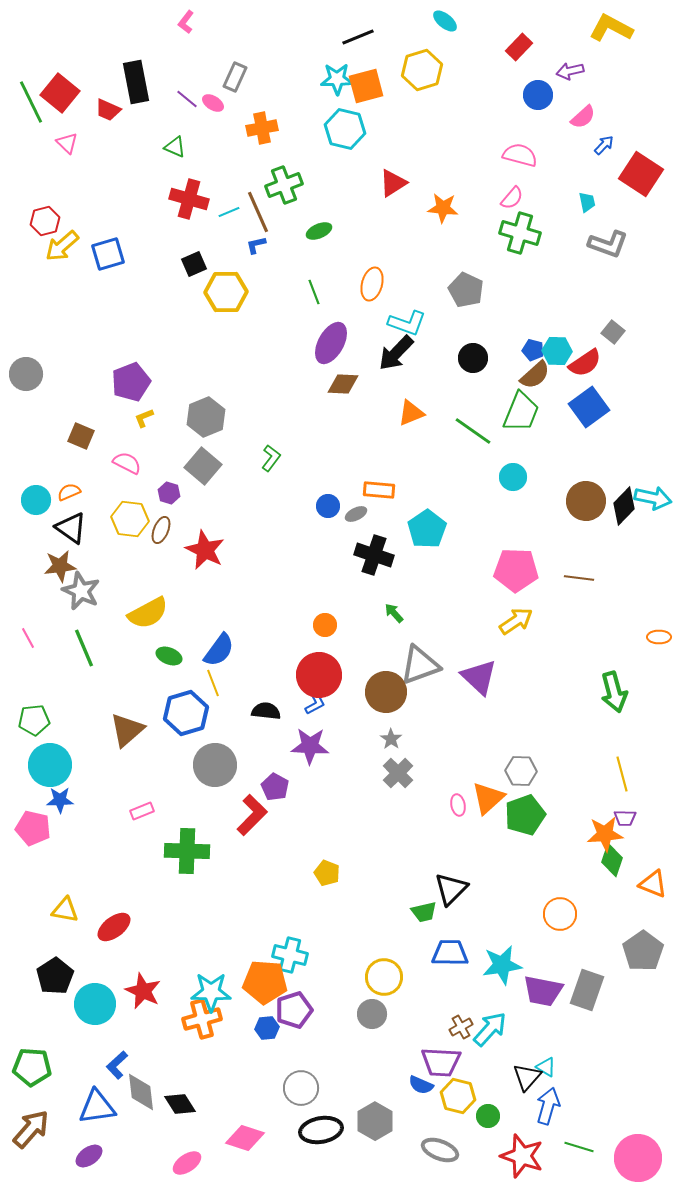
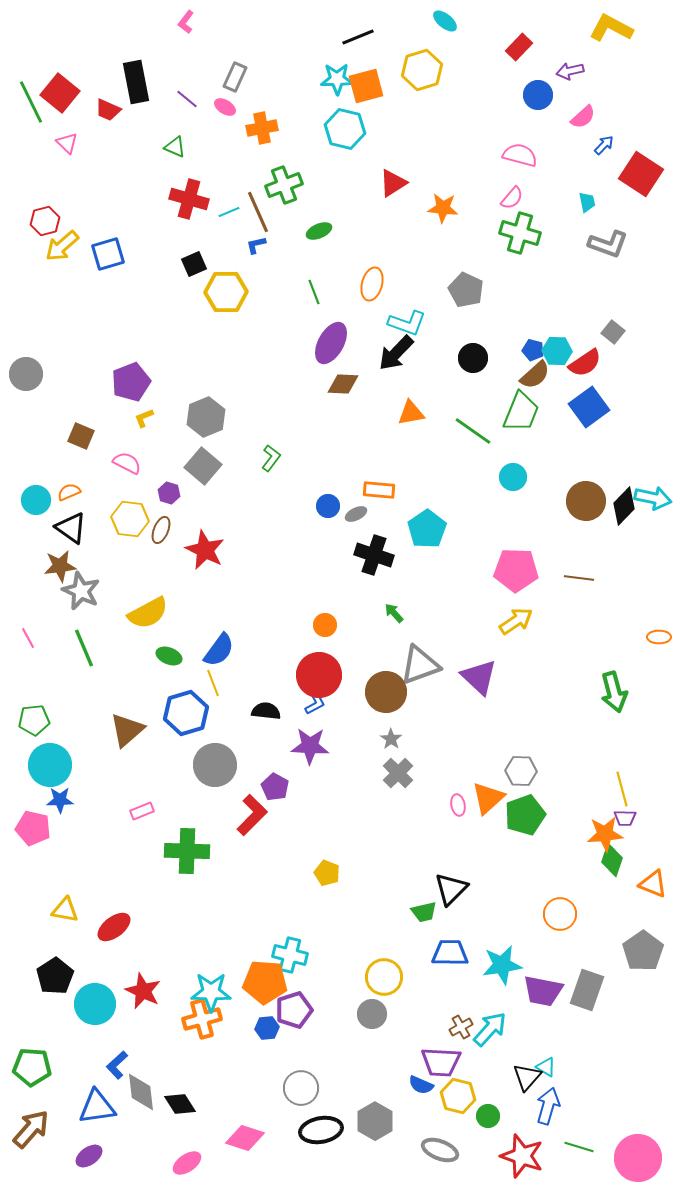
pink ellipse at (213, 103): moved 12 px right, 4 px down
orange triangle at (411, 413): rotated 12 degrees clockwise
yellow line at (622, 774): moved 15 px down
